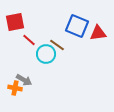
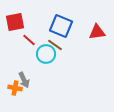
blue square: moved 16 px left
red triangle: moved 1 px left, 1 px up
brown line: moved 2 px left
gray arrow: rotated 35 degrees clockwise
